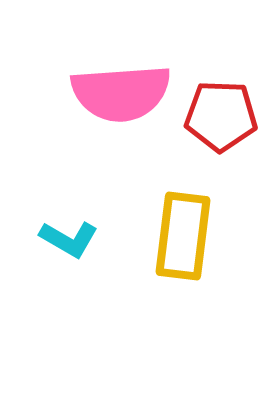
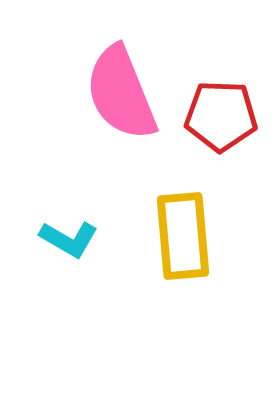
pink semicircle: rotated 72 degrees clockwise
yellow rectangle: rotated 12 degrees counterclockwise
